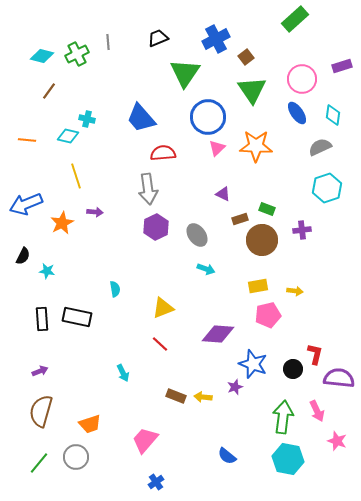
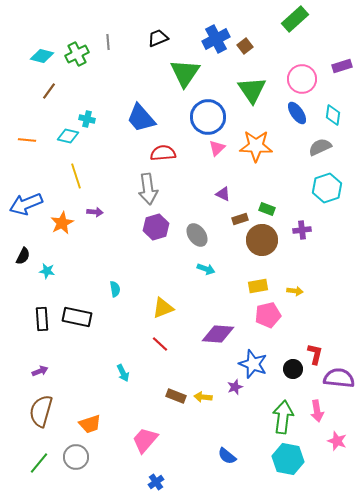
brown square at (246, 57): moved 1 px left, 11 px up
purple hexagon at (156, 227): rotated 10 degrees clockwise
pink arrow at (317, 411): rotated 15 degrees clockwise
